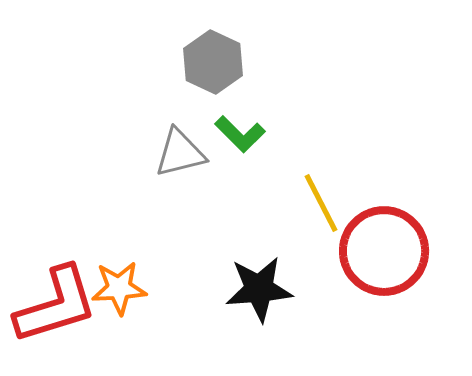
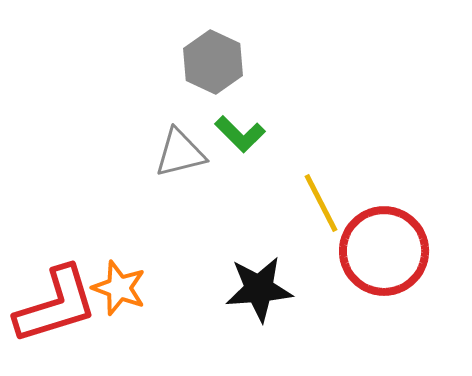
orange star: rotated 24 degrees clockwise
